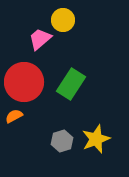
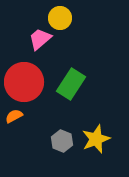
yellow circle: moved 3 px left, 2 px up
gray hexagon: rotated 20 degrees counterclockwise
